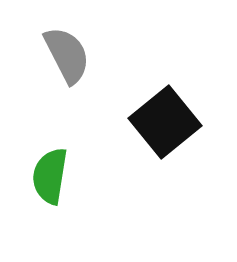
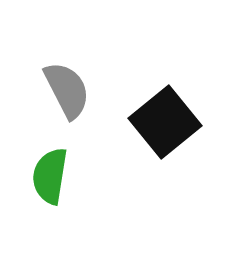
gray semicircle: moved 35 px down
